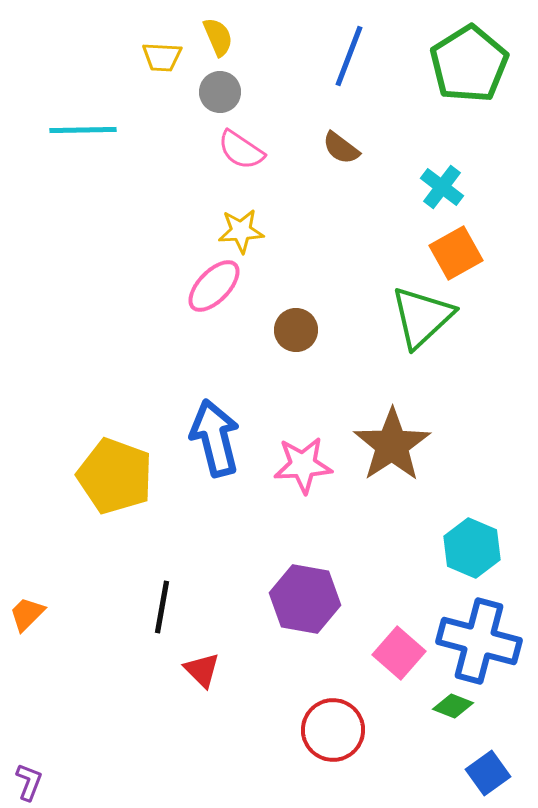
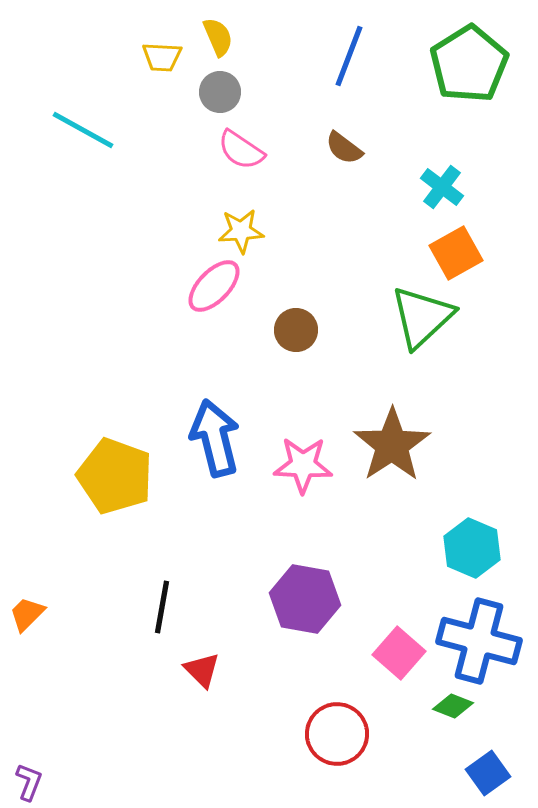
cyan line: rotated 30 degrees clockwise
brown semicircle: moved 3 px right
pink star: rotated 6 degrees clockwise
red circle: moved 4 px right, 4 px down
